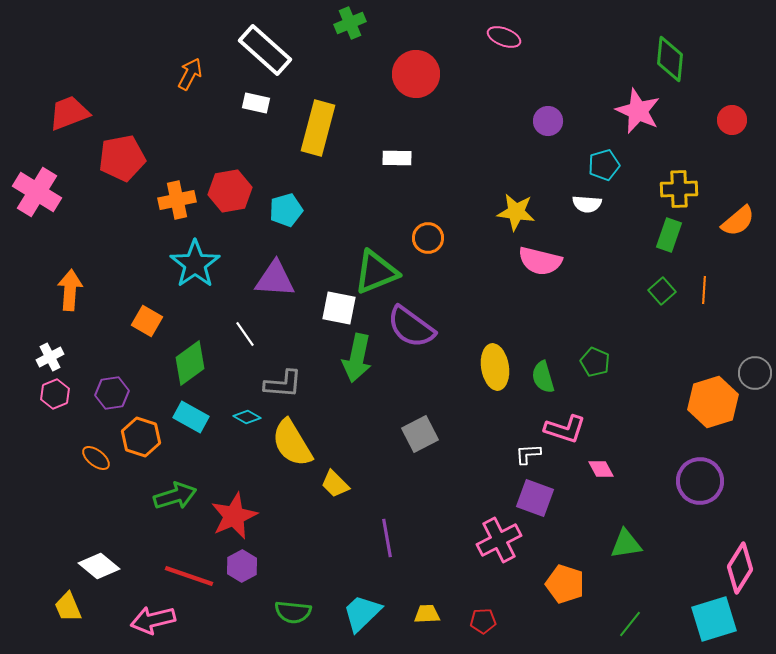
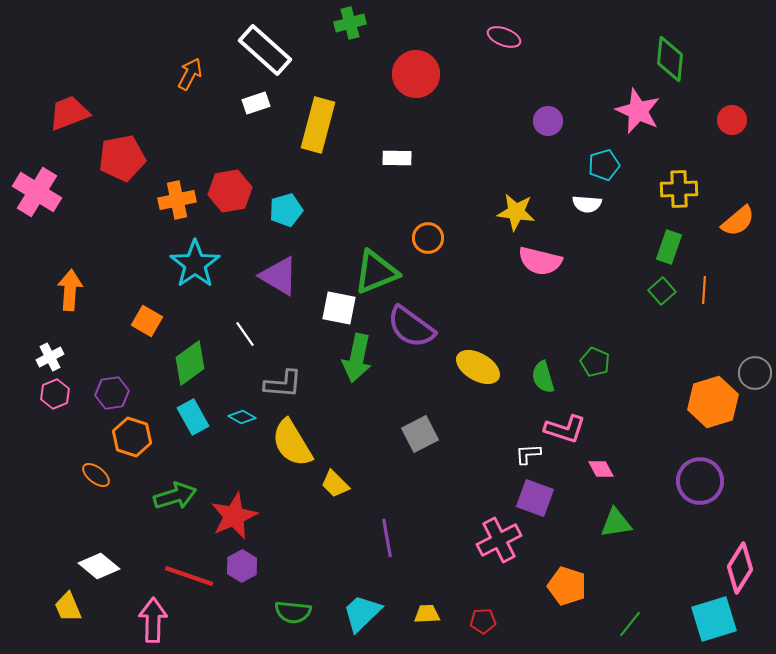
green cross at (350, 23): rotated 8 degrees clockwise
white rectangle at (256, 103): rotated 32 degrees counterclockwise
yellow rectangle at (318, 128): moved 3 px up
green rectangle at (669, 235): moved 12 px down
purple triangle at (275, 279): moved 4 px right, 3 px up; rotated 27 degrees clockwise
yellow ellipse at (495, 367): moved 17 px left; rotated 51 degrees counterclockwise
cyan rectangle at (191, 417): moved 2 px right; rotated 32 degrees clockwise
cyan diamond at (247, 417): moved 5 px left
orange hexagon at (141, 437): moved 9 px left
orange ellipse at (96, 458): moved 17 px down
green triangle at (626, 544): moved 10 px left, 21 px up
orange pentagon at (565, 584): moved 2 px right, 2 px down
pink arrow at (153, 620): rotated 105 degrees clockwise
